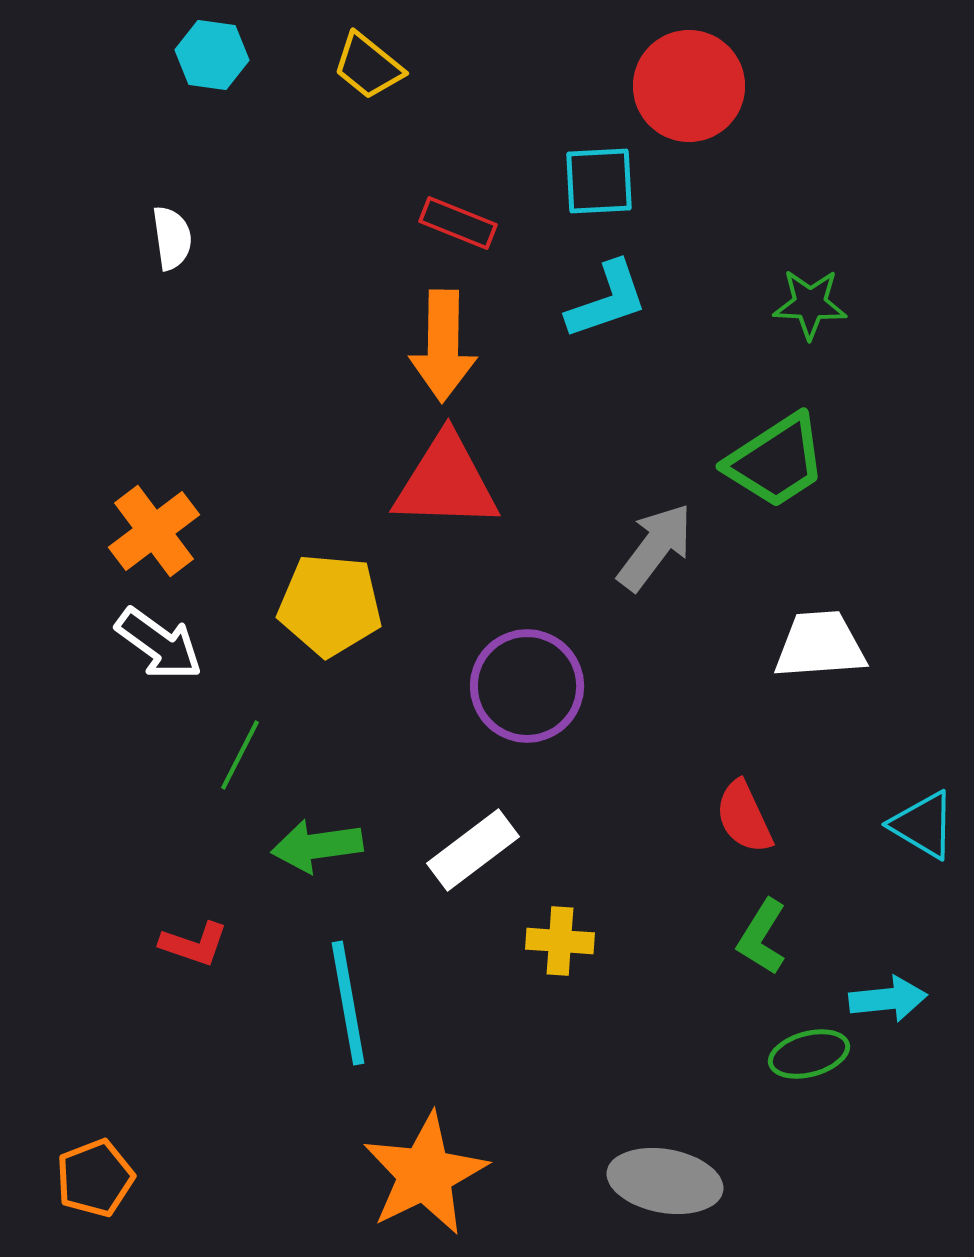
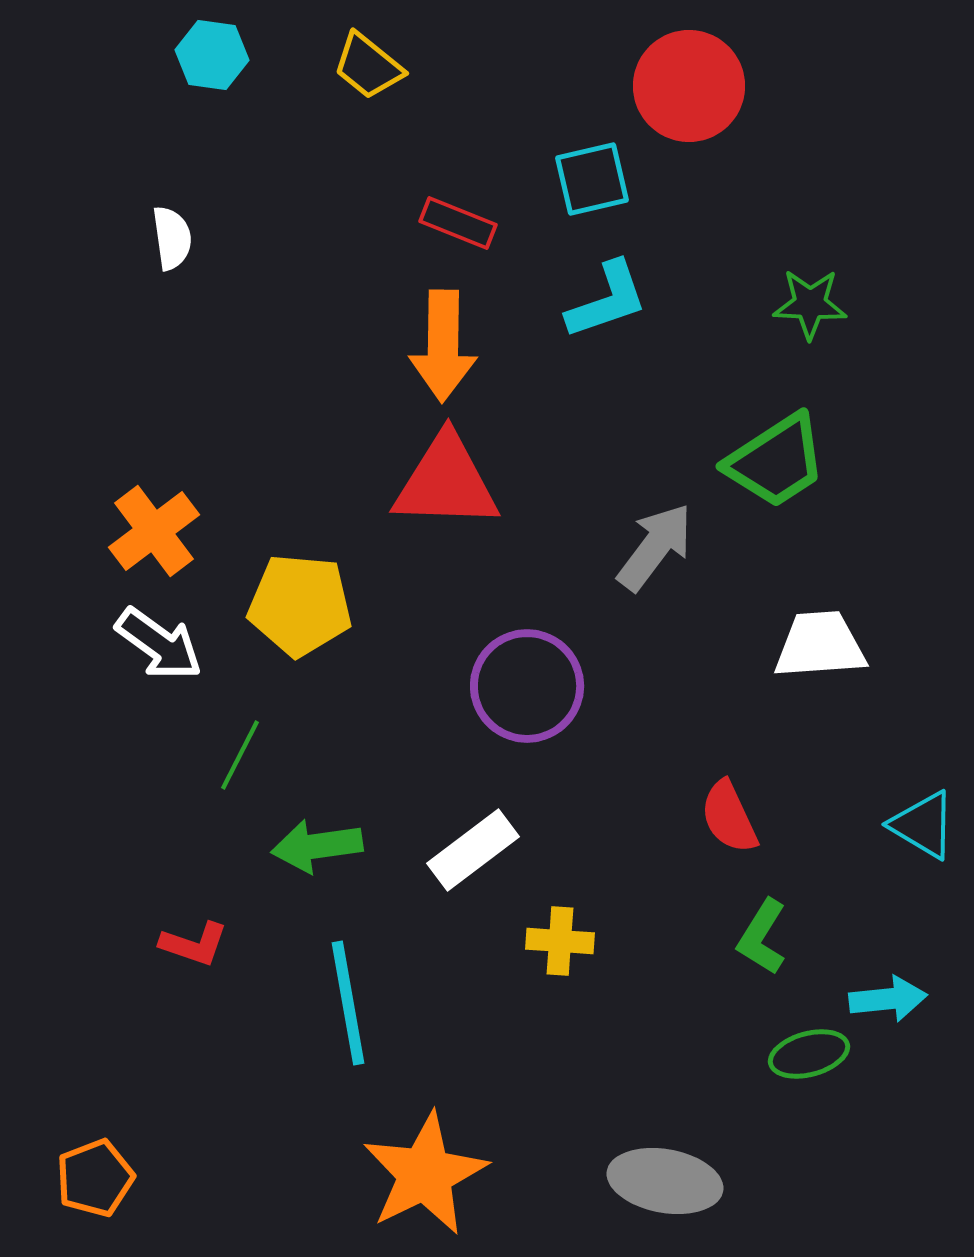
cyan square: moved 7 px left, 2 px up; rotated 10 degrees counterclockwise
yellow pentagon: moved 30 px left
red semicircle: moved 15 px left
